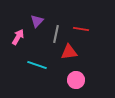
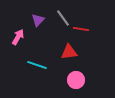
purple triangle: moved 1 px right, 1 px up
gray line: moved 7 px right, 16 px up; rotated 48 degrees counterclockwise
